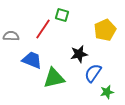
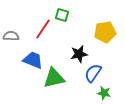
yellow pentagon: moved 2 px down; rotated 15 degrees clockwise
blue trapezoid: moved 1 px right
green star: moved 3 px left, 1 px down; rotated 24 degrees clockwise
